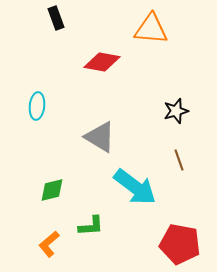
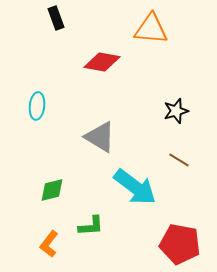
brown line: rotated 40 degrees counterclockwise
orange L-shape: rotated 12 degrees counterclockwise
